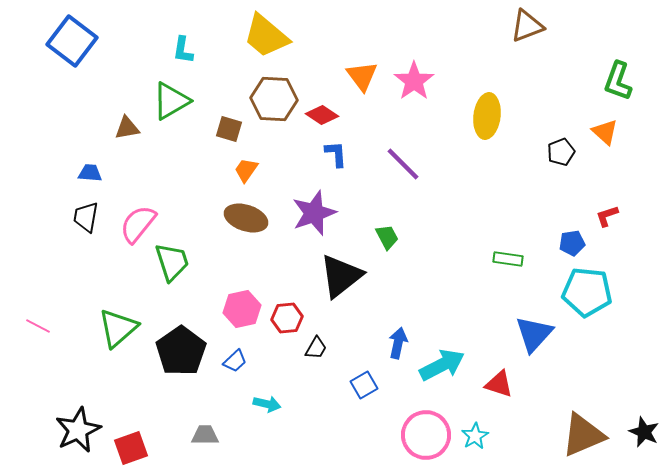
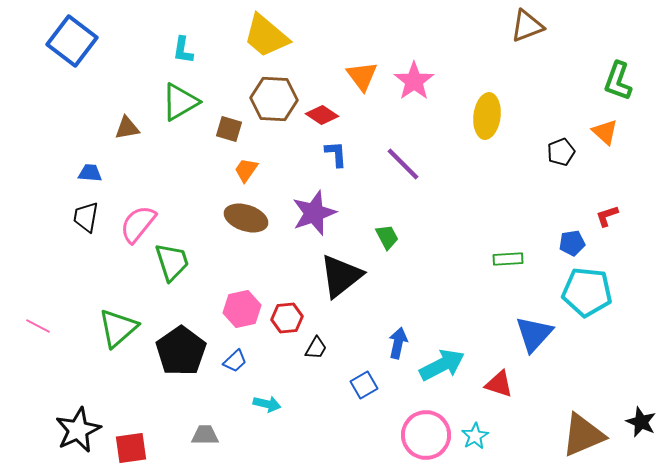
green triangle at (171, 101): moved 9 px right, 1 px down
green rectangle at (508, 259): rotated 12 degrees counterclockwise
black star at (644, 432): moved 3 px left, 10 px up
red square at (131, 448): rotated 12 degrees clockwise
